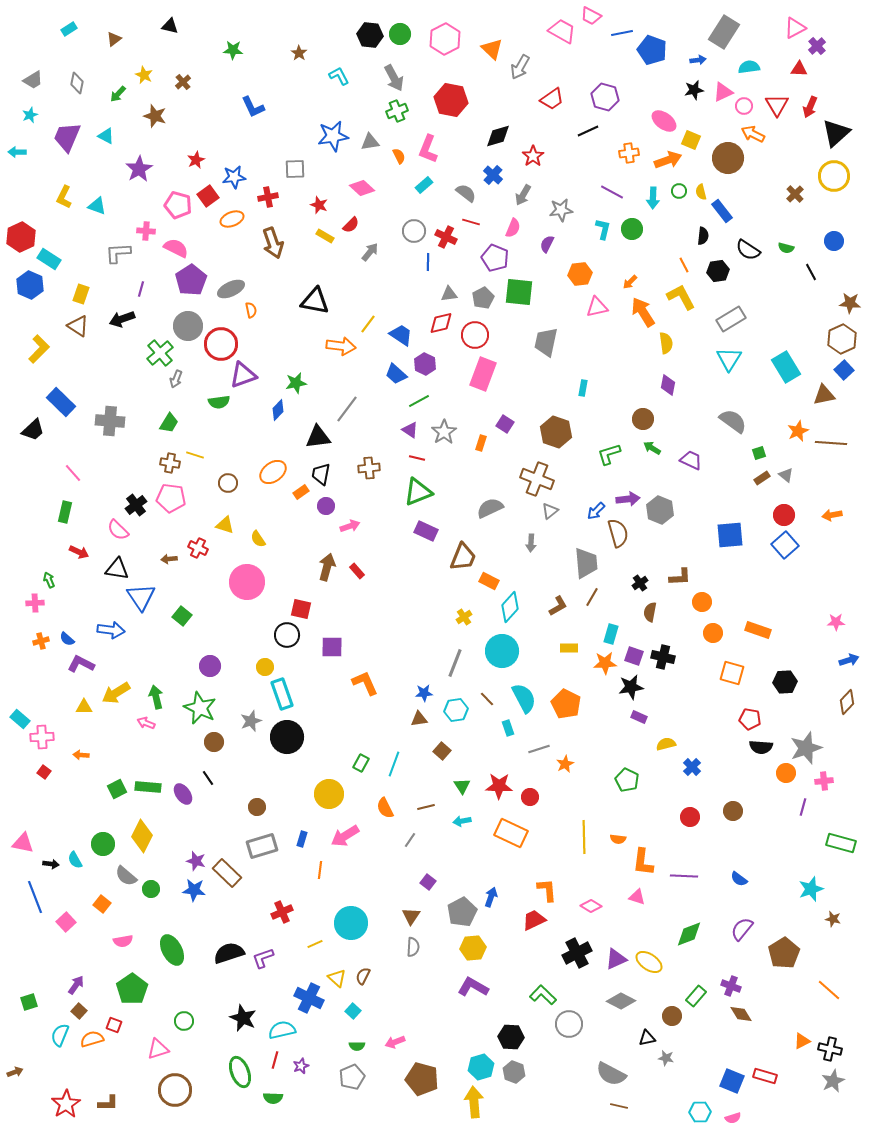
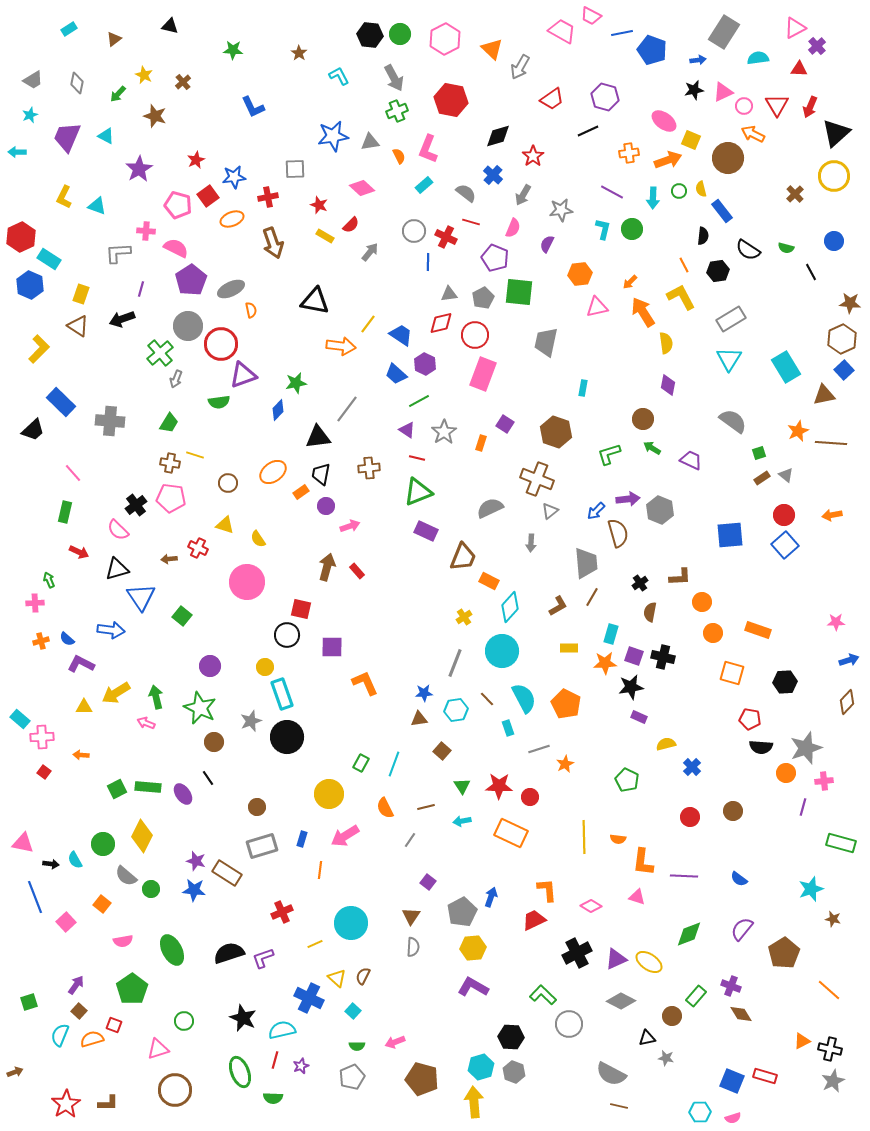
cyan semicircle at (749, 67): moved 9 px right, 9 px up
yellow semicircle at (701, 192): moved 3 px up
purple triangle at (410, 430): moved 3 px left
black triangle at (117, 569): rotated 25 degrees counterclockwise
brown rectangle at (227, 873): rotated 12 degrees counterclockwise
